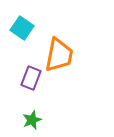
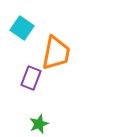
orange trapezoid: moved 3 px left, 2 px up
green star: moved 7 px right, 4 px down
